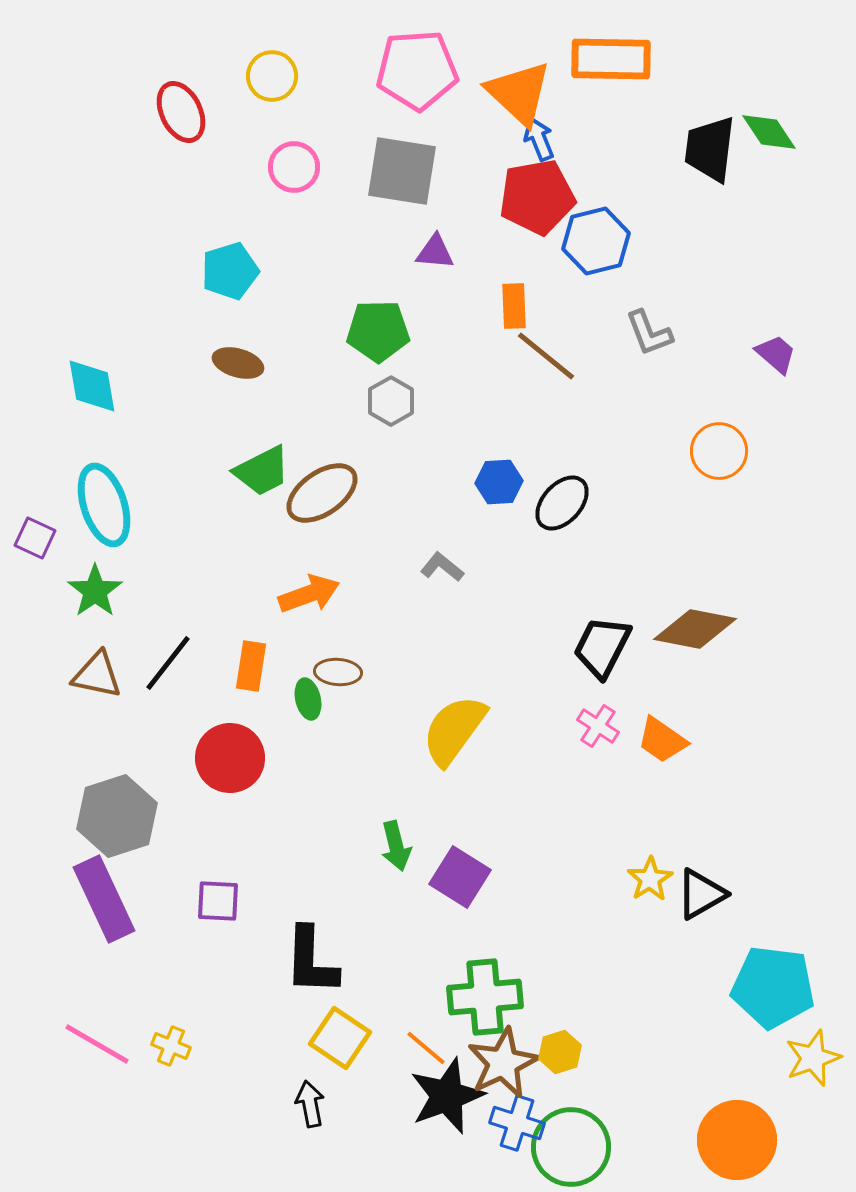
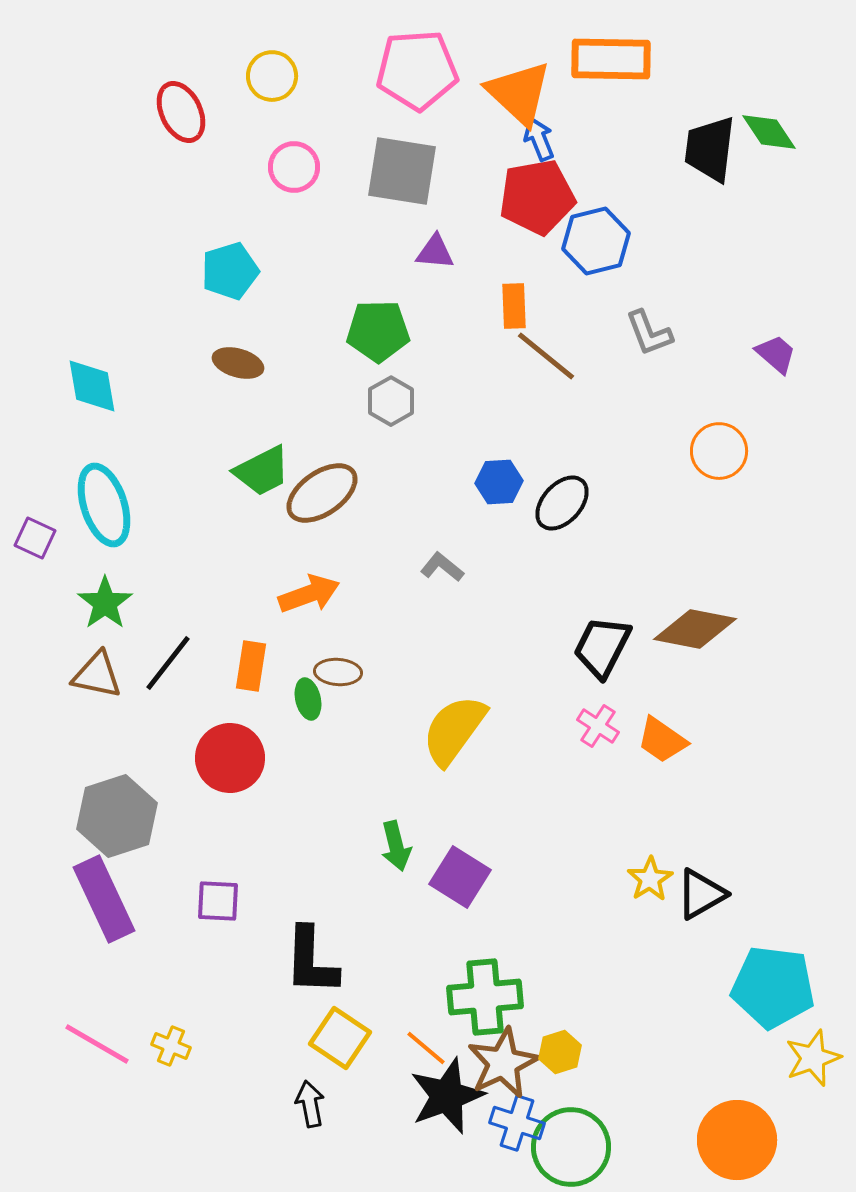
green star at (95, 591): moved 10 px right, 12 px down
